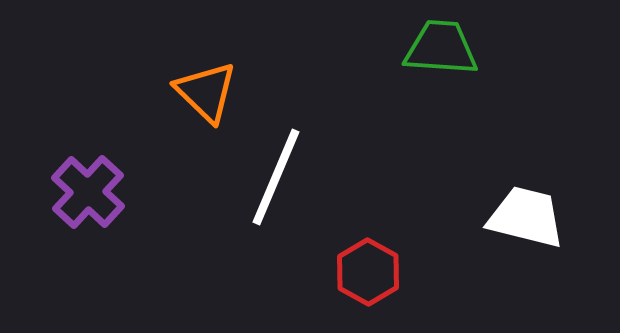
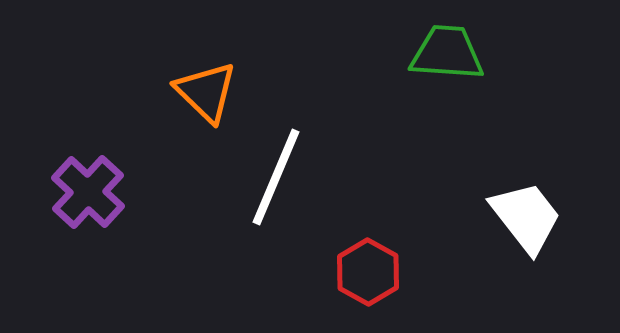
green trapezoid: moved 6 px right, 5 px down
white trapezoid: rotated 38 degrees clockwise
